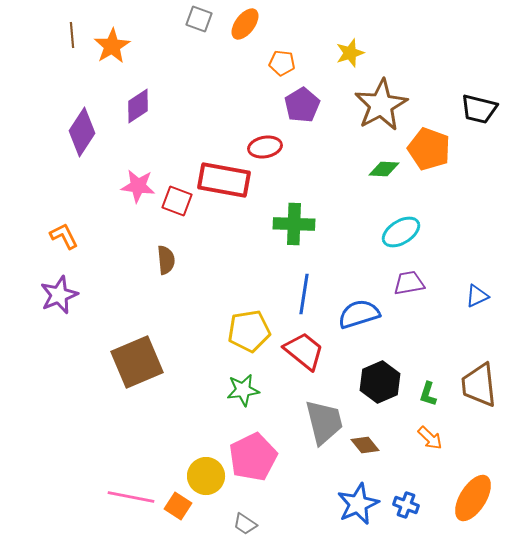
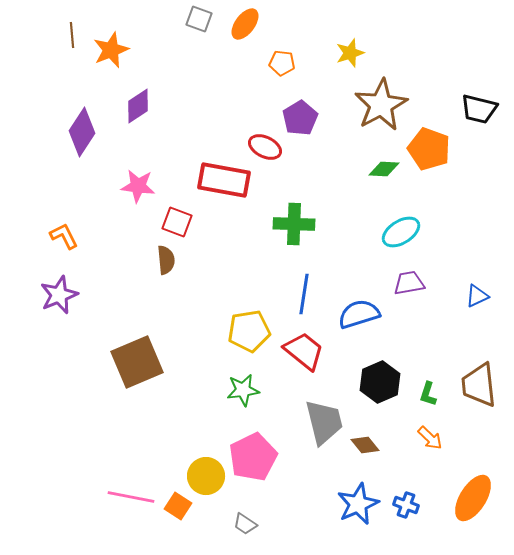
orange star at (112, 46): moved 1 px left, 4 px down; rotated 9 degrees clockwise
purple pentagon at (302, 105): moved 2 px left, 13 px down
red ellipse at (265, 147): rotated 36 degrees clockwise
red square at (177, 201): moved 21 px down
